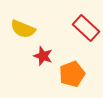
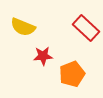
yellow semicircle: moved 2 px up
red star: rotated 24 degrees counterclockwise
